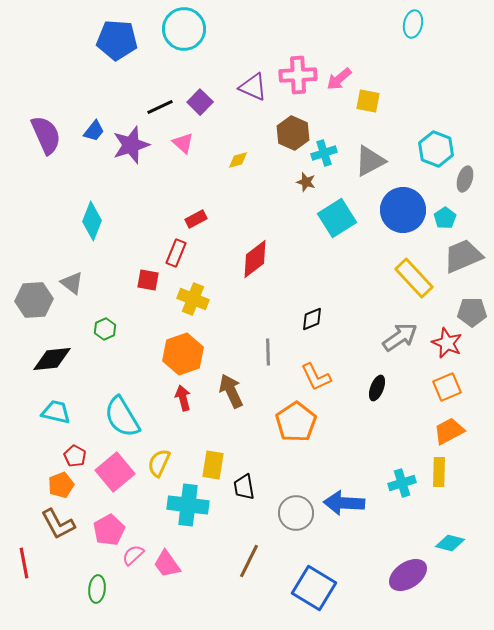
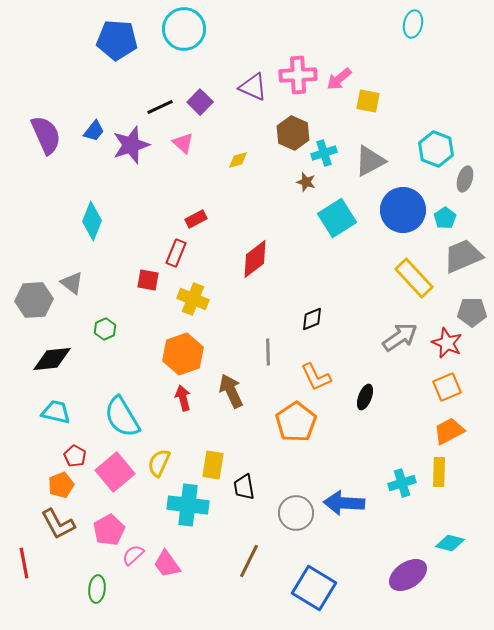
black ellipse at (377, 388): moved 12 px left, 9 px down
